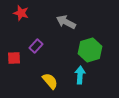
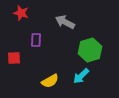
gray arrow: moved 1 px left
purple rectangle: moved 6 px up; rotated 40 degrees counterclockwise
cyan arrow: moved 1 px right, 1 px down; rotated 138 degrees counterclockwise
yellow semicircle: rotated 102 degrees clockwise
